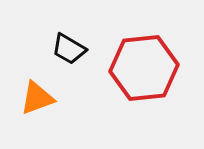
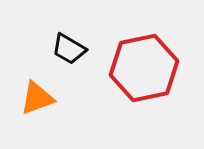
red hexagon: rotated 6 degrees counterclockwise
